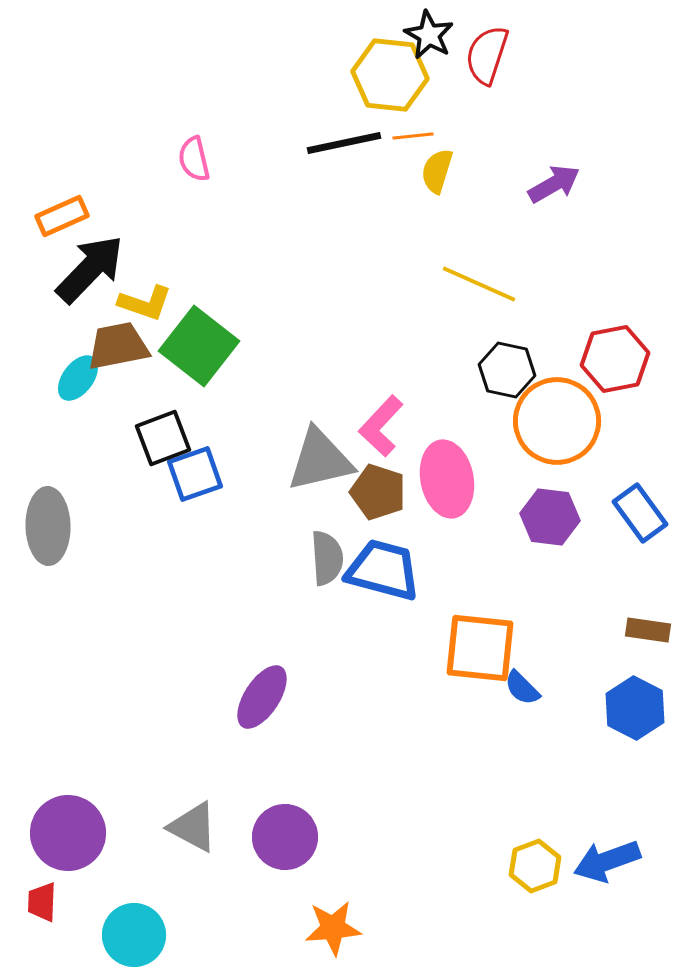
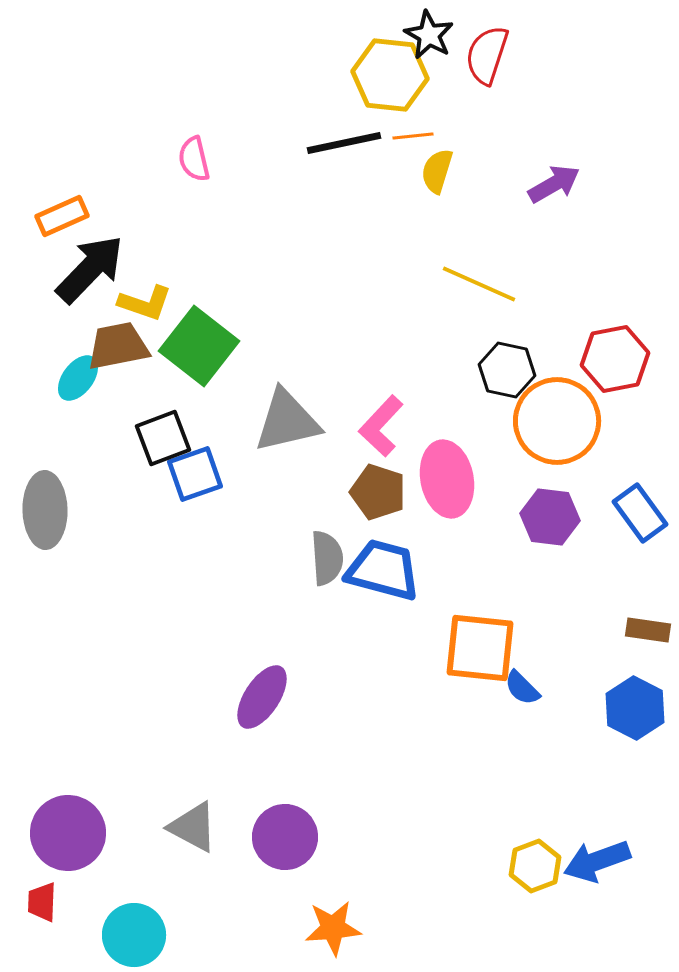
gray triangle at (320, 460): moved 33 px left, 39 px up
gray ellipse at (48, 526): moved 3 px left, 16 px up
blue arrow at (607, 861): moved 10 px left
